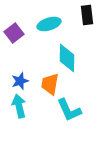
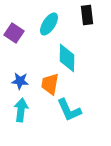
cyan ellipse: rotated 40 degrees counterclockwise
purple square: rotated 18 degrees counterclockwise
blue star: rotated 24 degrees clockwise
cyan arrow: moved 2 px right, 4 px down; rotated 20 degrees clockwise
